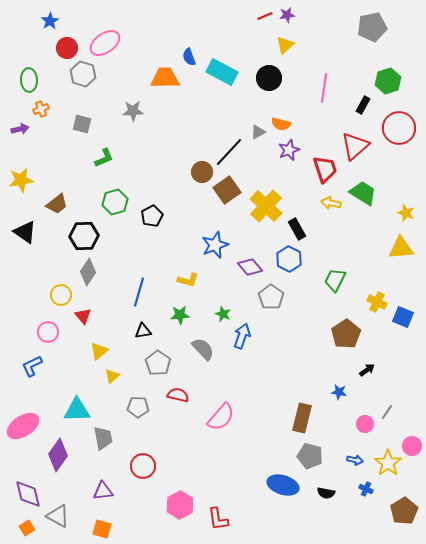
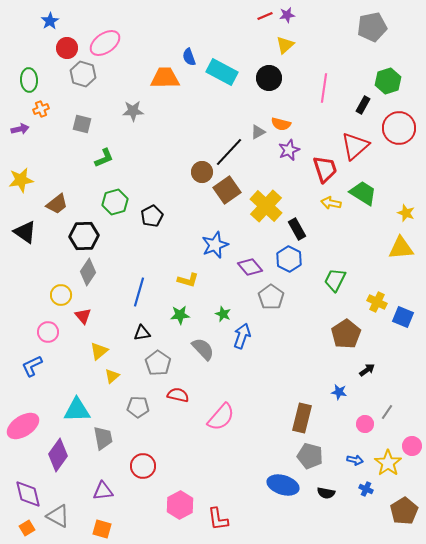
black triangle at (143, 331): moved 1 px left, 2 px down
